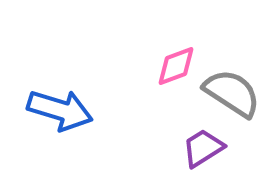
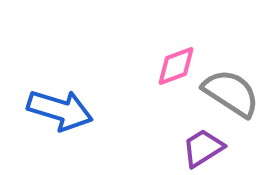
gray semicircle: moved 1 px left
